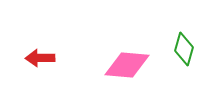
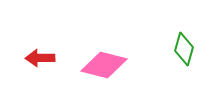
pink diamond: moved 23 px left; rotated 9 degrees clockwise
